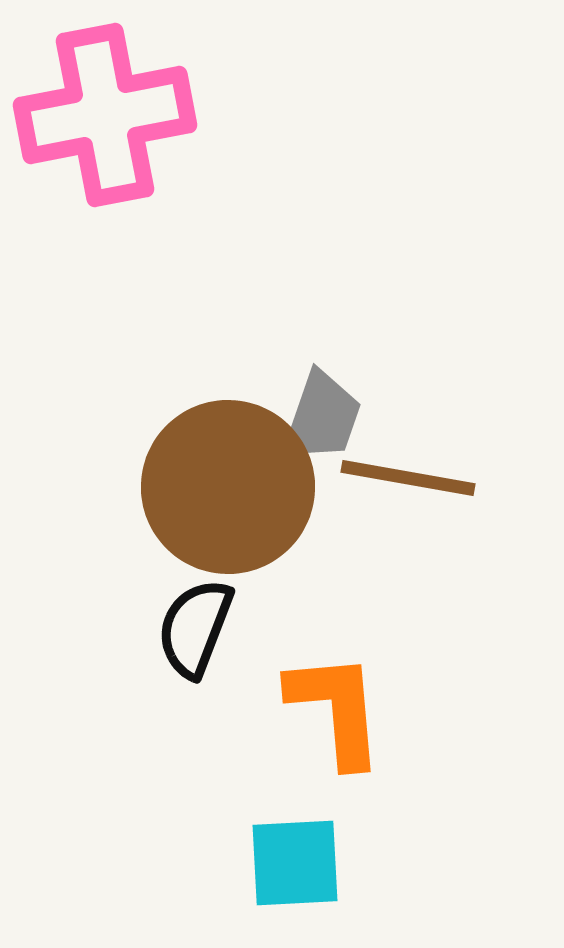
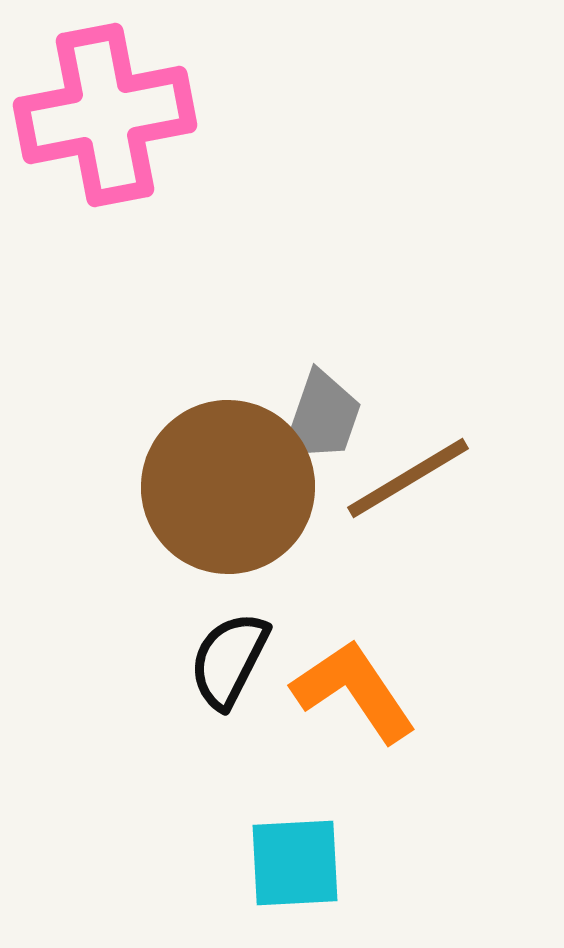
brown line: rotated 41 degrees counterclockwise
black semicircle: moved 34 px right, 32 px down; rotated 6 degrees clockwise
orange L-shape: moved 18 px right, 18 px up; rotated 29 degrees counterclockwise
